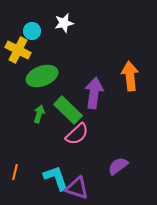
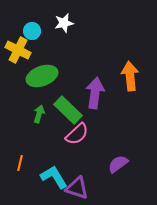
purple arrow: moved 1 px right
purple semicircle: moved 2 px up
orange line: moved 5 px right, 9 px up
cyan L-shape: moved 2 px left, 1 px up; rotated 12 degrees counterclockwise
